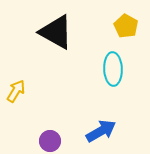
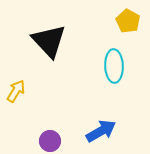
yellow pentagon: moved 2 px right, 5 px up
black triangle: moved 7 px left, 9 px down; rotated 18 degrees clockwise
cyan ellipse: moved 1 px right, 3 px up
